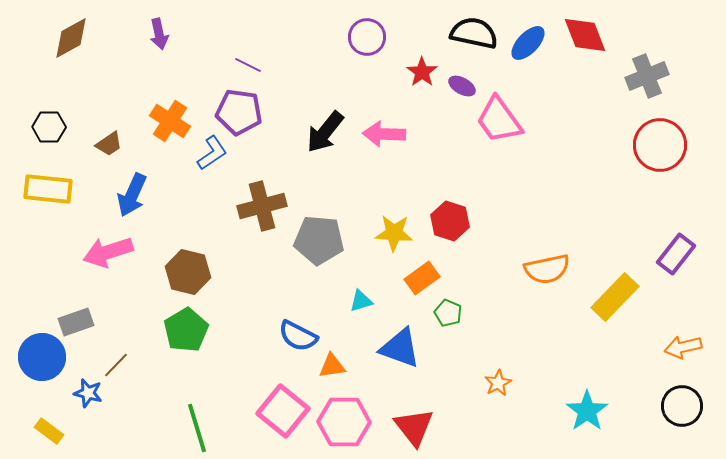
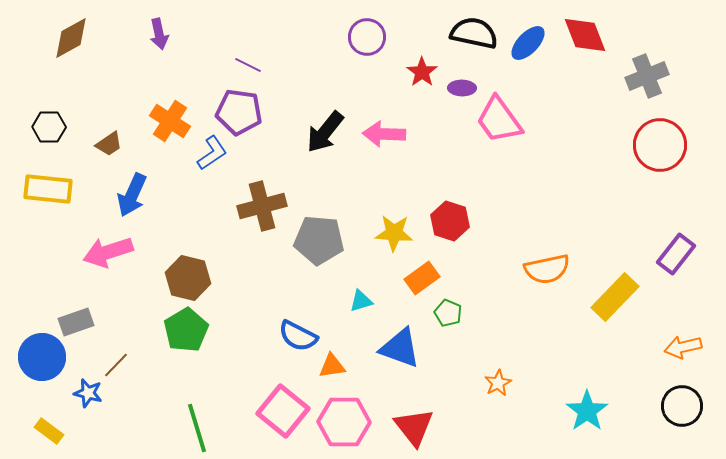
purple ellipse at (462, 86): moved 2 px down; rotated 28 degrees counterclockwise
brown hexagon at (188, 272): moved 6 px down
